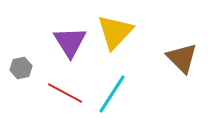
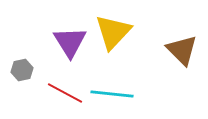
yellow triangle: moved 2 px left
brown triangle: moved 8 px up
gray hexagon: moved 1 px right, 2 px down
cyan line: rotated 63 degrees clockwise
